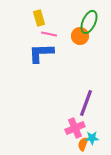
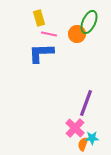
orange circle: moved 3 px left, 2 px up
pink cross: rotated 24 degrees counterclockwise
